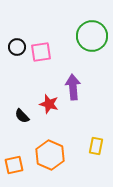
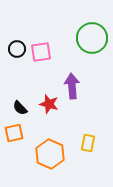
green circle: moved 2 px down
black circle: moved 2 px down
purple arrow: moved 1 px left, 1 px up
black semicircle: moved 2 px left, 8 px up
yellow rectangle: moved 8 px left, 3 px up
orange hexagon: moved 1 px up
orange square: moved 32 px up
